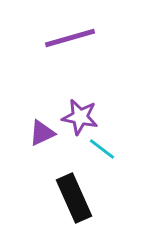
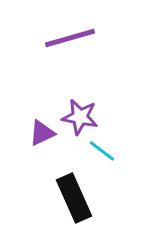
cyan line: moved 2 px down
